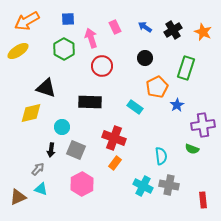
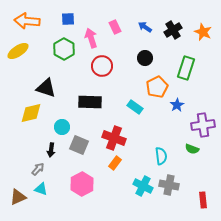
orange arrow: rotated 35 degrees clockwise
gray square: moved 3 px right, 5 px up
